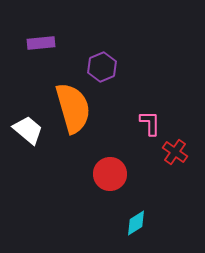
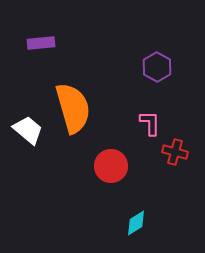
purple hexagon: moved 55 px right; rotated 8 degrees counterclockwise
red cross: rotated 20 degrees counterclockwise
red circle: moved 1 px right, 8 px up
